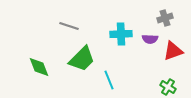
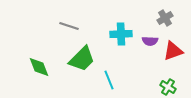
gray cross: rotated 14 degrees counterclockwise
purple semicircle: moved 2 px down
